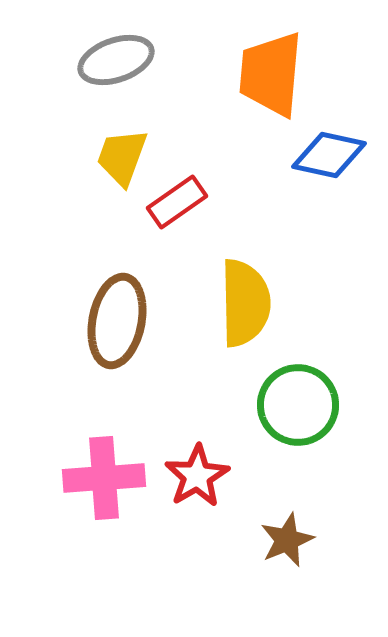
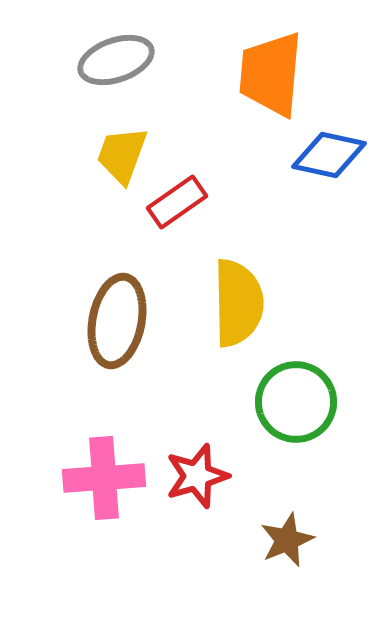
yellow trapezoid: moved 2 px up
yellow semicircle: moved 7 px left
green circle: moved 2 px left, 3 px up
red star: rotated 14 degrees clockwise
